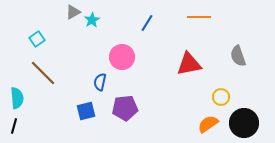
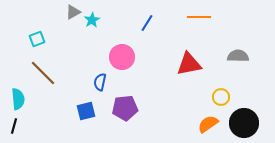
cyan square: rotated 14 degrees clockwise
gray semicircle: rotated 110 degrees clockwise
cyan semicircle: moved 1 px right, 1 px down
